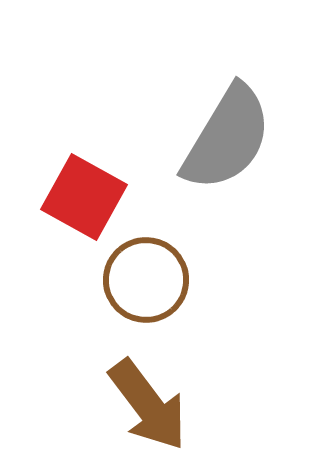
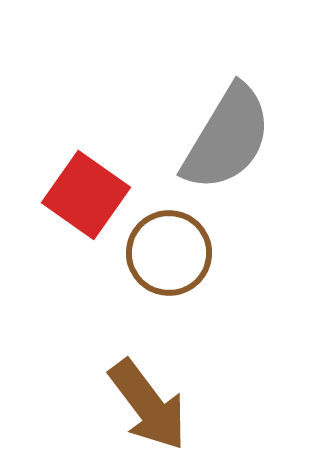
red square: moved 2 px right, 2 px up; rotated 6 degrees clockwise
brown circle: moved 23 px right, 27 px up
